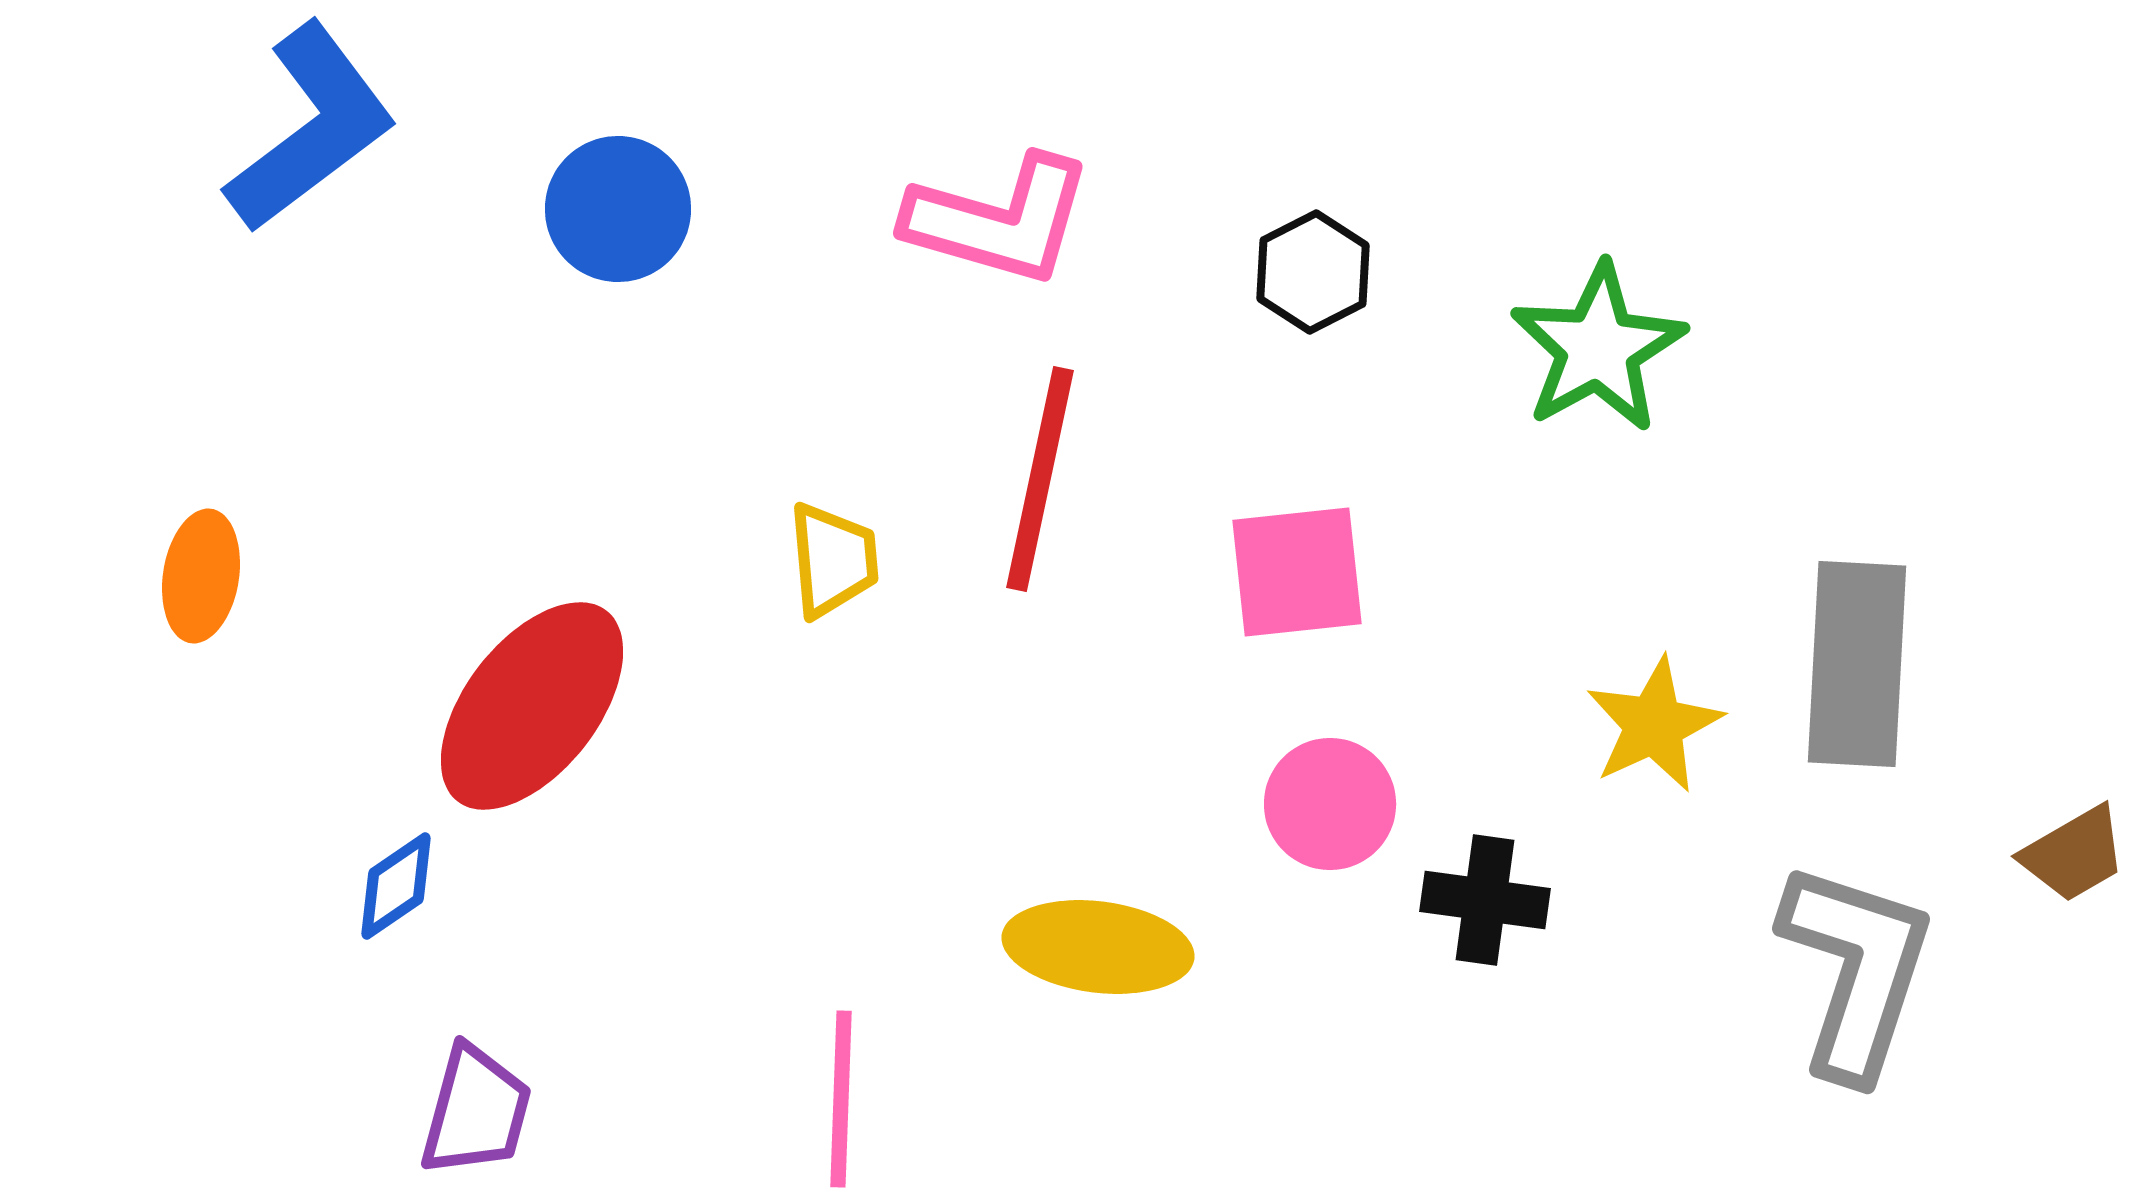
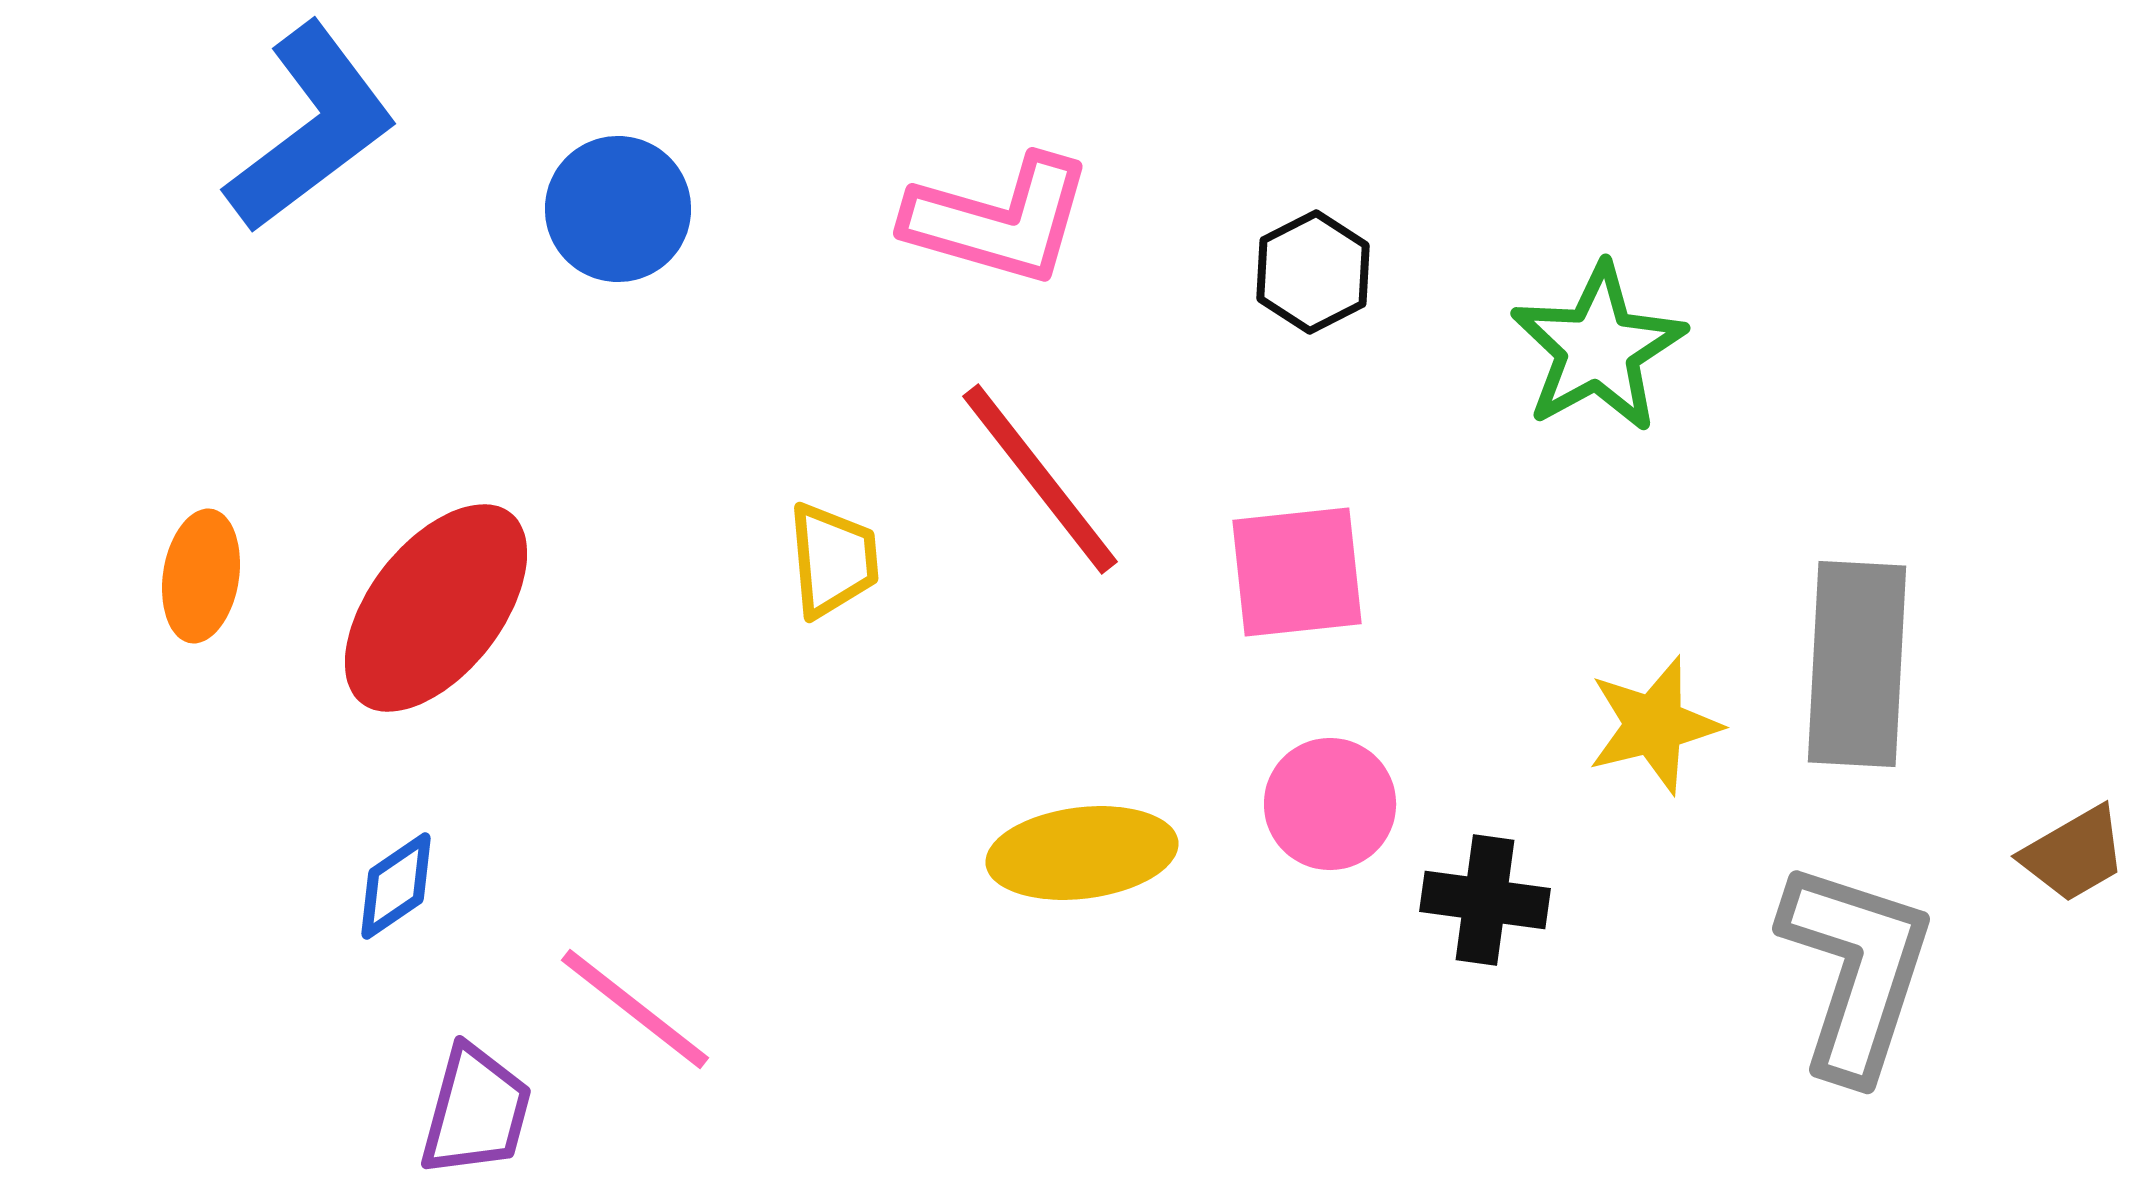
red line: rotated 50 degrees counterclockwise
red ellipse: moved 96 px left, 98 px up
yellow star: rotated 11 degrees clockwise
yellow ellipse: moved 16 px left, 94 px up; rotated 14 degrees counterclockwise
pink line: moved 206 px left, 90 px up; rotated 54 degrees counterclockwise
